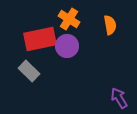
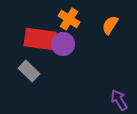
orange semicircle: rotated 138 degrees counterclockwise
red rectangle: rotated 20 degrees clockwise
purple circle: moved 4 px left, 2 px up
purple arrow: moved 2 px down
